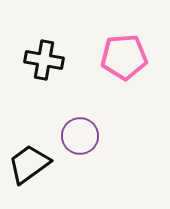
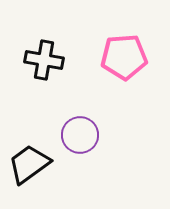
purple circle: moved 1 px up
